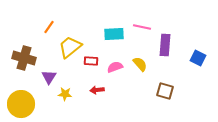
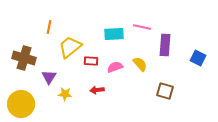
orange line: rotated 24 degrees counterclockwise
